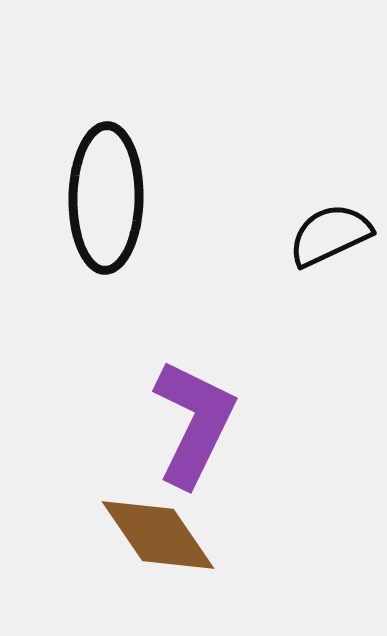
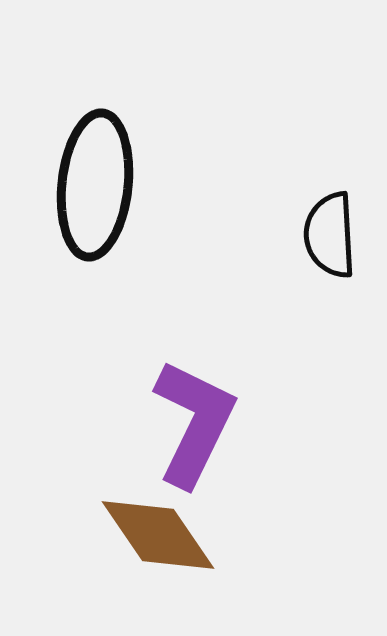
black ellipse: moved 11 px left, 13 px up; rotated 5 degrees clockwise
black semicircle: rotated 68 degrees counterclockwise
